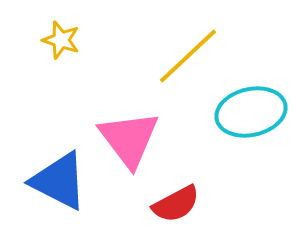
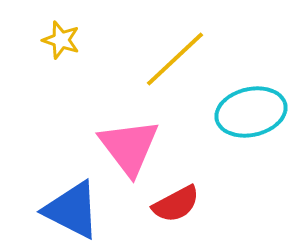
yellow line: moved 13 px left, 3 px down
pink triangle: moved 8 px down
blue triangle: moved 13 px right, 29 px down
